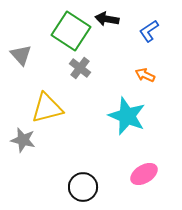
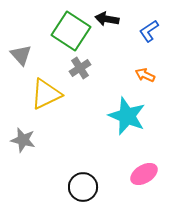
gray cross: rotated 20 degrees clockwise
yellow triangle: moved 1 px left, 14 px up; rotated 12 degrees counterclockwise
